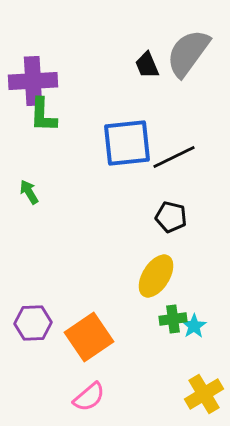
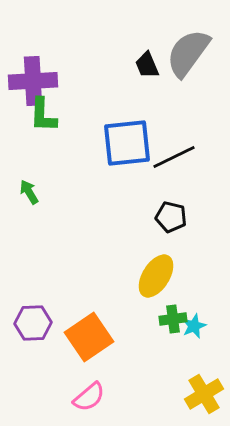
cyan star: rotated 10 degrees clockwise
